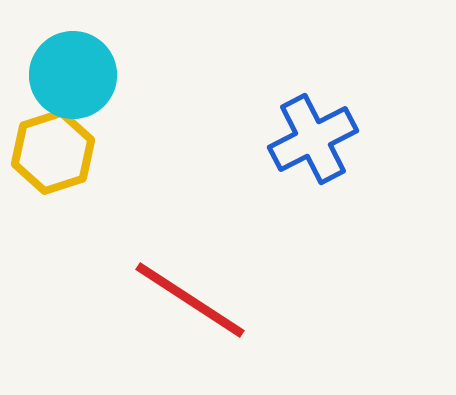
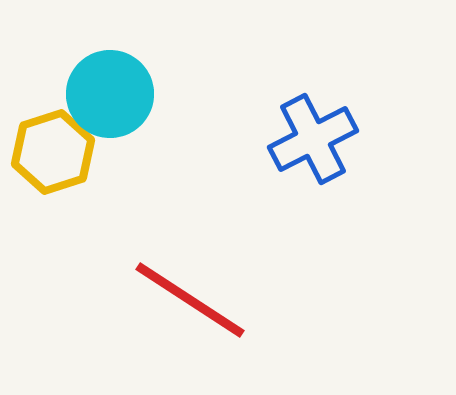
cyan circle: moved 37 px right, 19 px down
